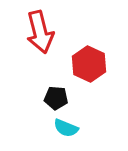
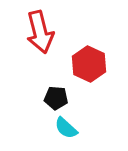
cyan semicircle: rotated 20 degrees clockwise
